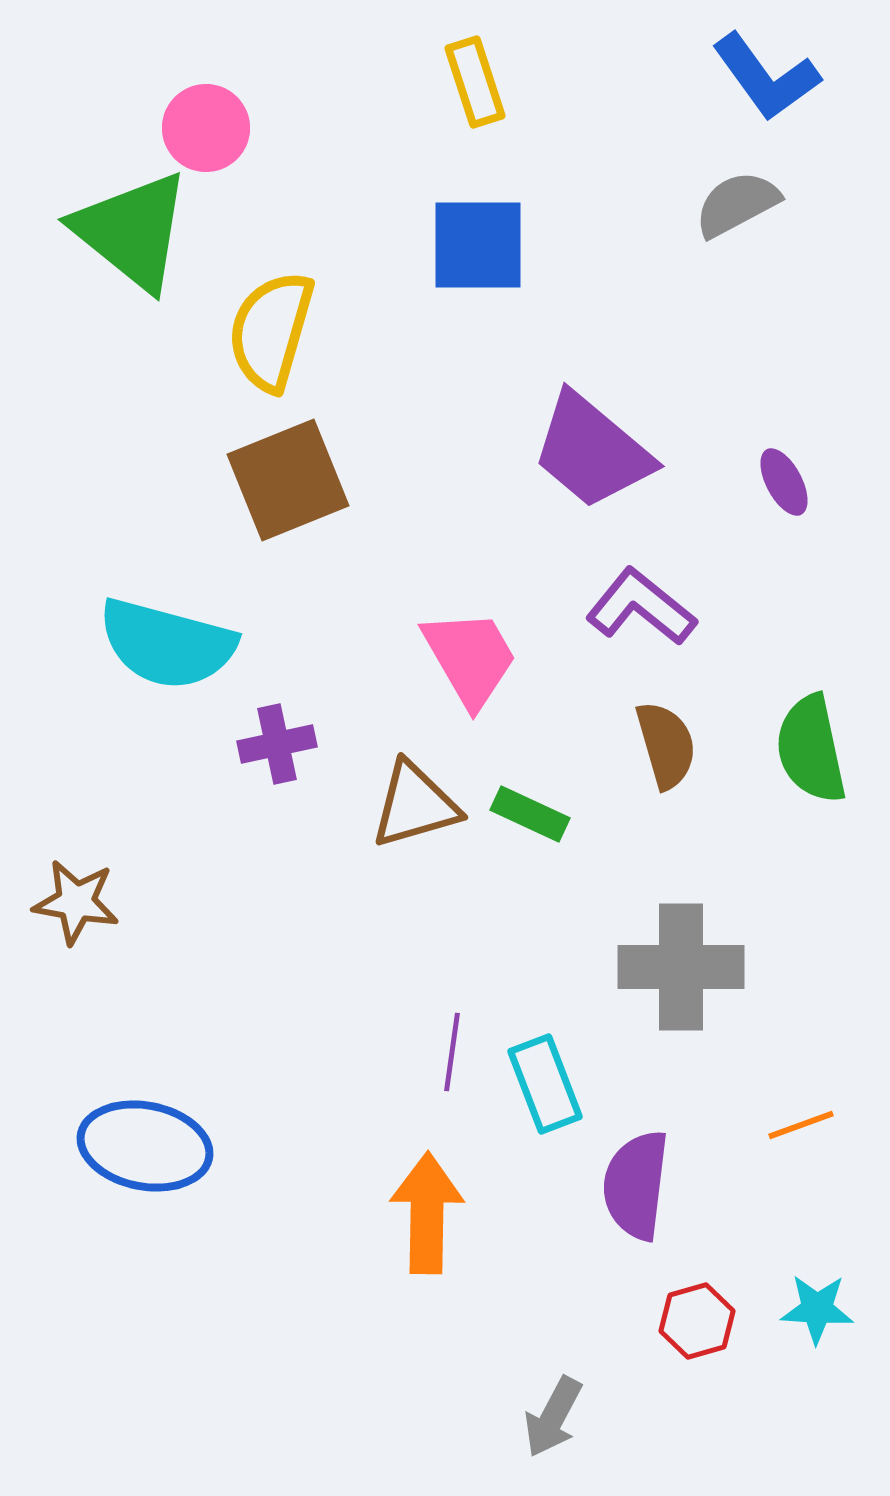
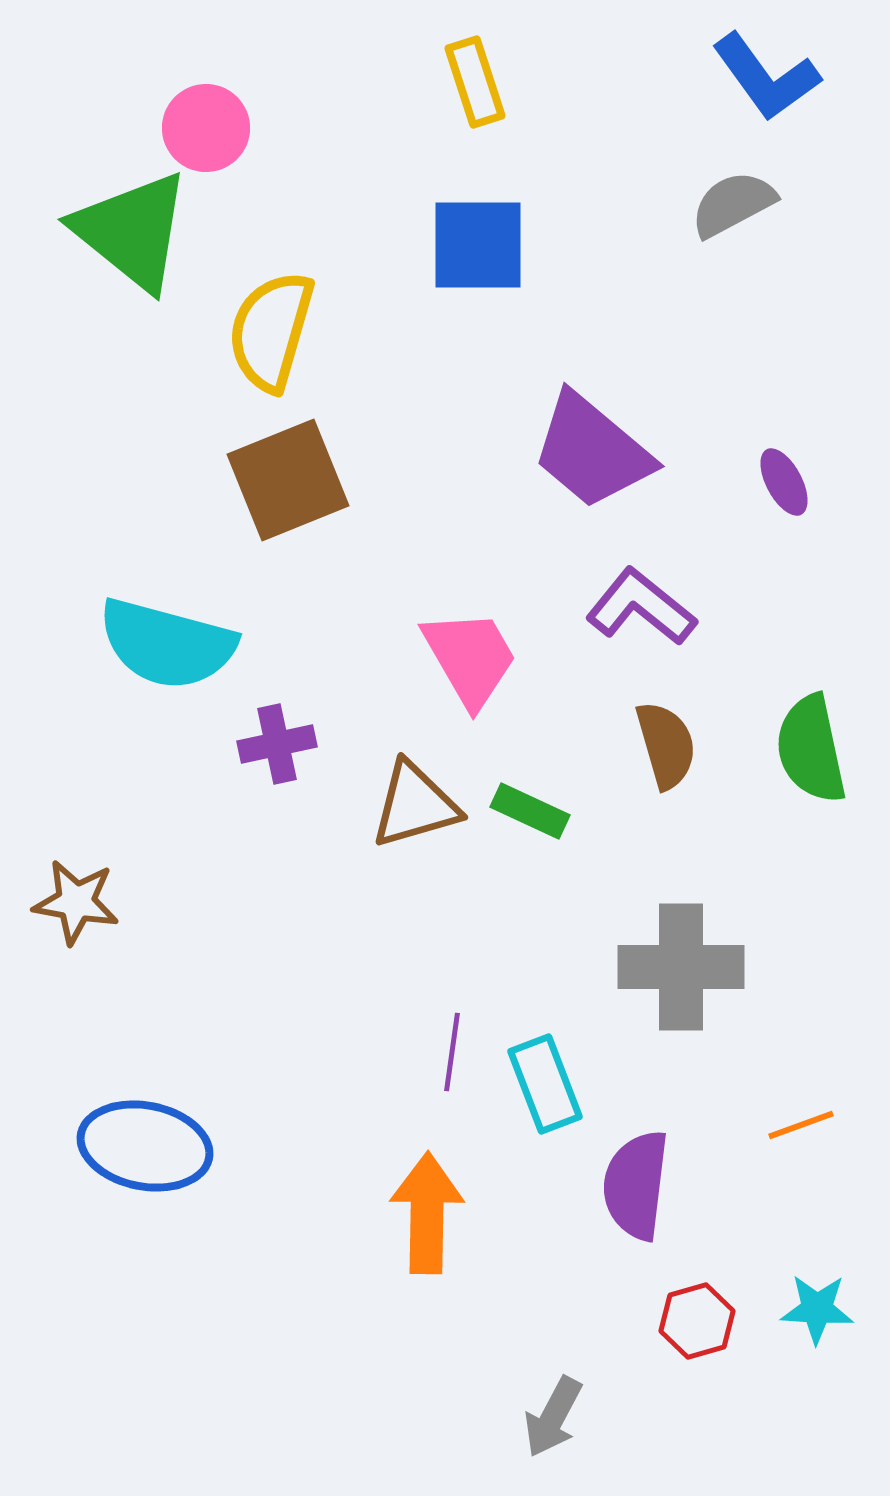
gray semicircle: moved 4 px left
green rectangle: moved 3 px up
